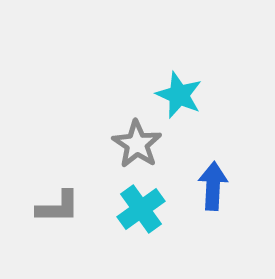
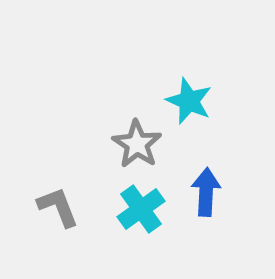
cyan star: moved 10 px right, 6 px down
blue arrow: moved 7 px left, 6 px down
gray L-shape: rotated 111 degrees counterclockwise
